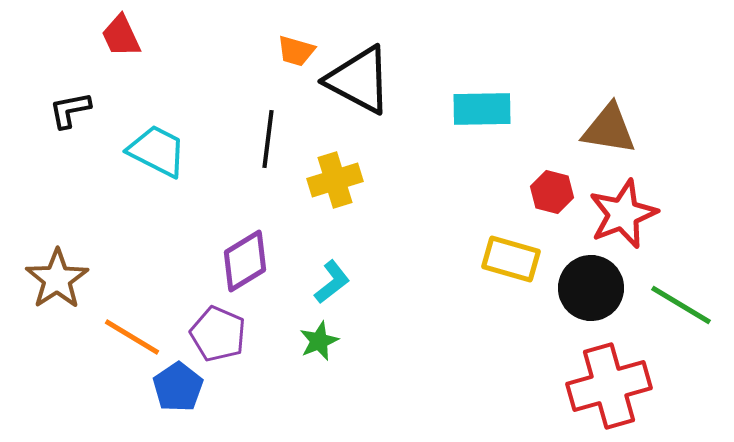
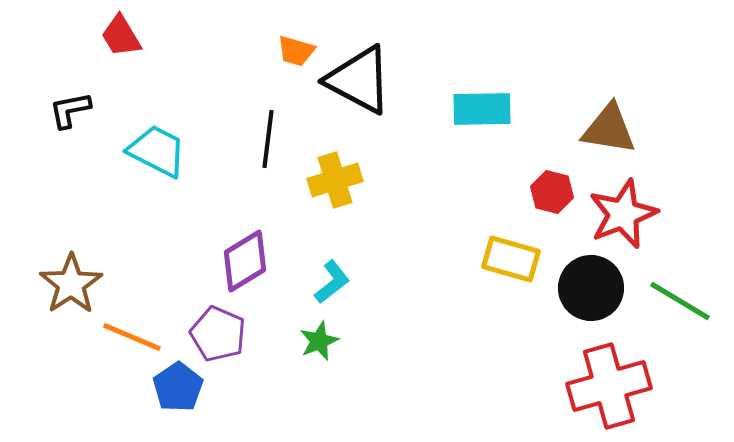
red trapezoid: rotated 6 degrees counterclockwise
brown star: moved 14 px right, 5 px down
green line: moved 1 px left, 4 px up
orange line: rotated 8 degrees counterclockwise
